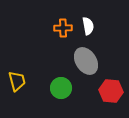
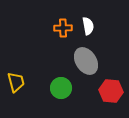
yellow trapezoid: moved 1 px left, 1 px down
